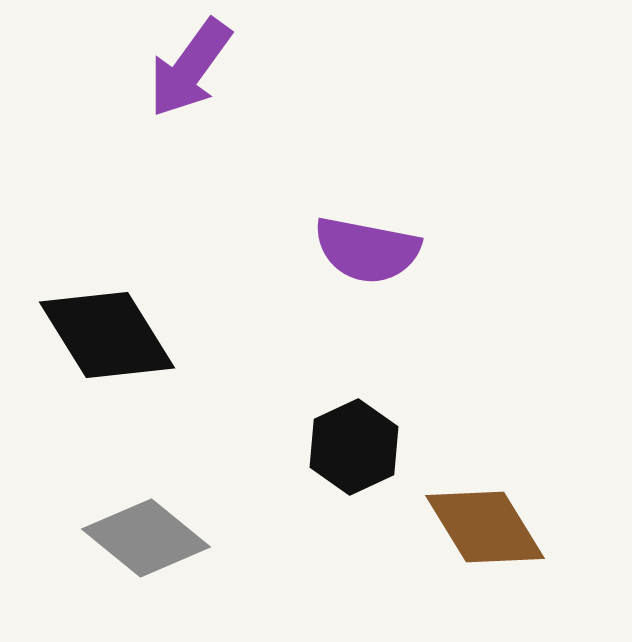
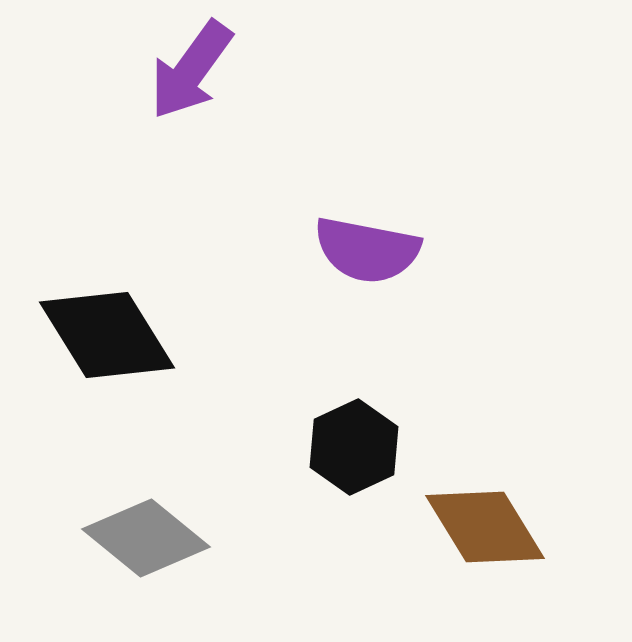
purple arrow: moved 1 px right, 2 px down
